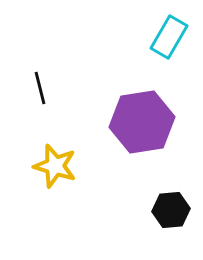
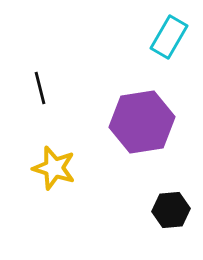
yellow star: moved 1 px left, 2 px down
